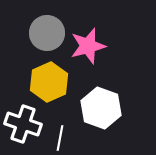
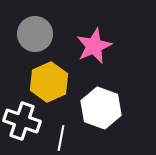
gray circle: moved 12 px left, 1 px down
pink star: moved 6 px right; rotated 9 degrees counterclockwise
white cross: moved 1 px left, 3 px up
white line: moved 1 px right
